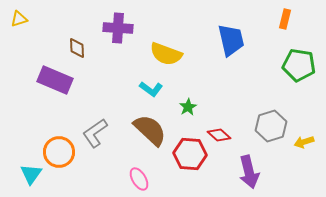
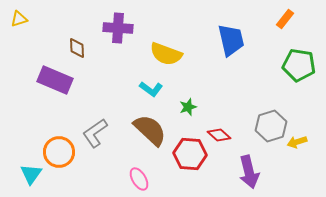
orange rectangle: rotated 24 degrees clockwise
green star: rotated 12 degrees clockwise
yellow arrow: moved 7 px left
